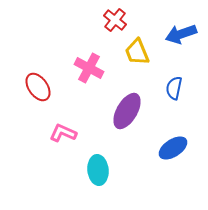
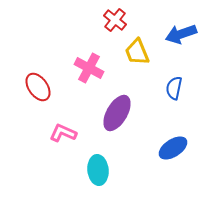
purple ellipse: moved 10 px left, 2 px down
